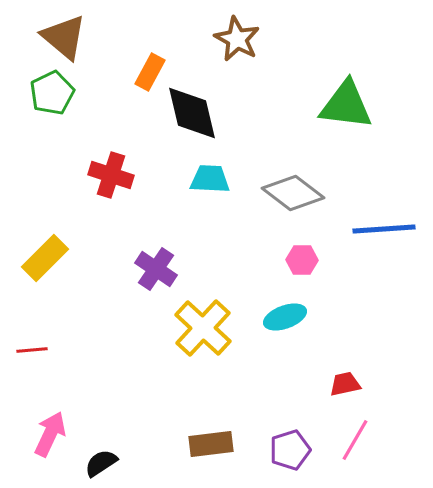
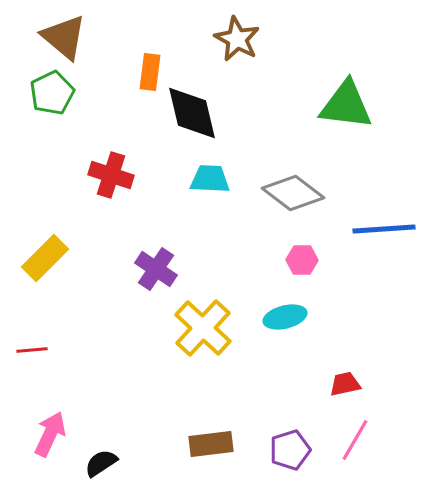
orange rectangle: rotated 21 degrees counterclockwise
cyan ellipse: rotated 6 degrees clockwise
